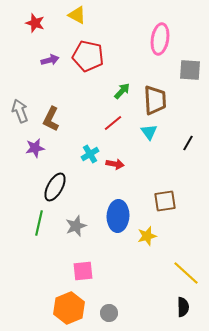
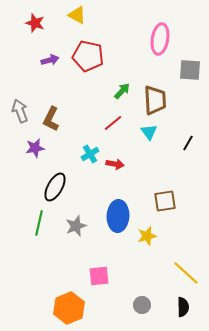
pink square: moved 16 px right, 5 px down
gray circle: moved 33 px right, 8 px up
